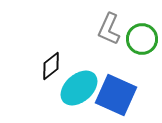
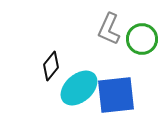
black diamond: rotated 12 degrees counterclockwise
blue square: rotated 30 degrees counterclockwise
